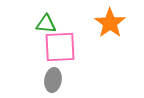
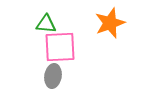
orange star: rotated 16 degrees clockwise
gray ellipse: moved 4 px up
